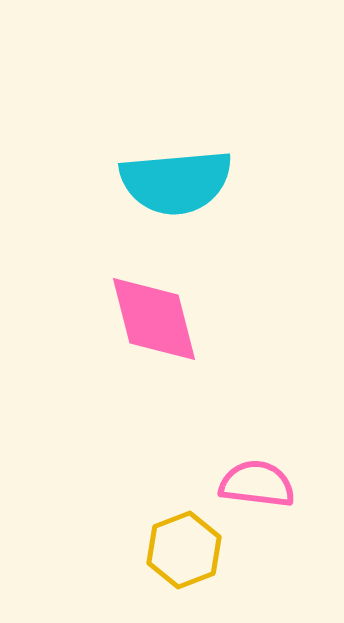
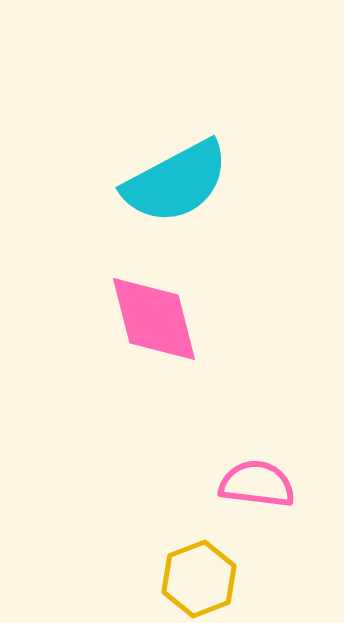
cyan semicircle: rotated 23 degrees counterclockwise
yellow hexagon: moved 15 px right, 29 px down
